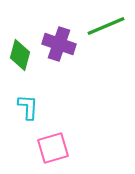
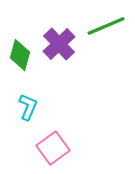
purple cross: rotated 28 degrees clockwise
cyan L-shape: rotated 20 degrees clockwise
pink square: rotated 20 degrees counterclockwise
